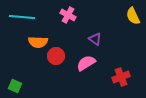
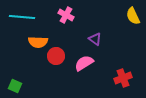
pink cross: moved 2 px left
pink semicircle: moved 2 px left
red cross: moved 2 px right, 1 px down
